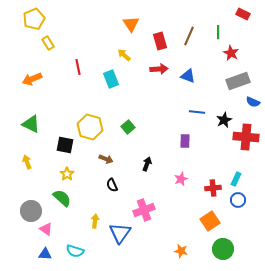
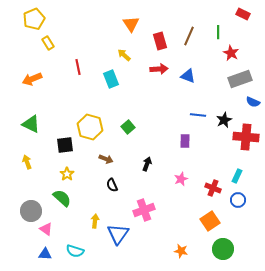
gray rectangle at (238, 81): moved 2 px right, 2 px up
blue line at (197, 112): moved 1 px right, 3 px down
black square at (65, 145): rotated 18 degrees counterclockwise
cyan rectangle at (236, 179): moved 1 px right, 3 px up
red cross at (213, 188): rotated 28 degrees clockwise
blue triangle at (120, 233): moved 2 px left, 1 px down
